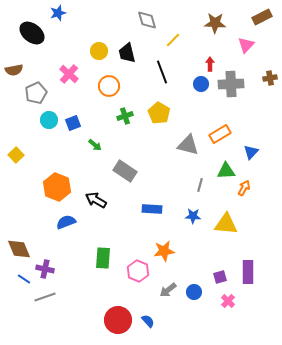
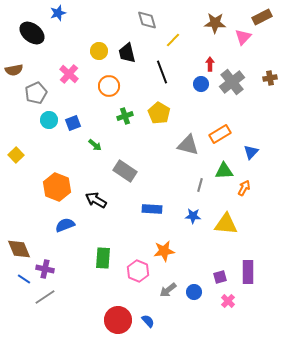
pink triangle at (246, 45): moved 3 px left, 8 px up
gray cross at (231, 84): moved 1 px right, 2 px up; rotated 35 degrees counterclockwise
green triangle at (226, 171): moved 2 px left
blue semicircle at (66, 222): moved 1 px left, 3 px down
gray line at (45, 297): rotated 15 degrees counterclockwise
